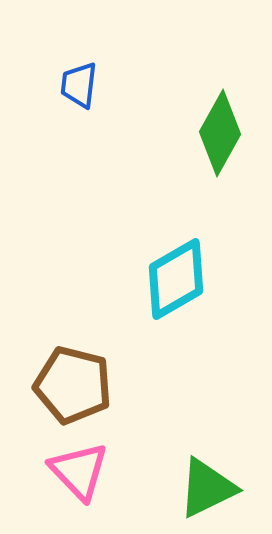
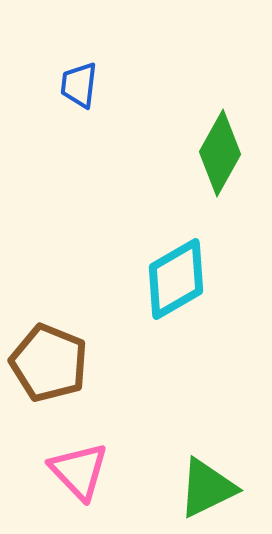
green diamond: moved 20 px down
brown pentagon: moved 24 px left, 22 px up; rotated 8 degrees clockwise
